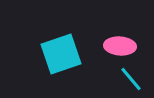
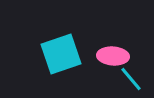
pink ellipse: moved 7 px left, 10 px down
